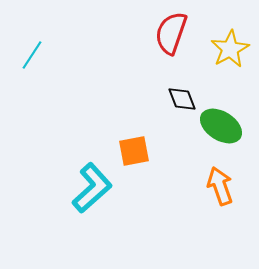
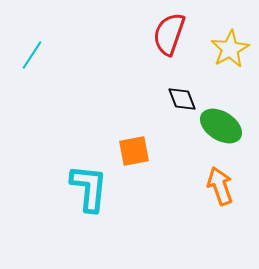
red semicircle: moved 2 px left, 1 px down
cyan L-shape: moved 3 px left; rotated 42 degrees counterclockwise
